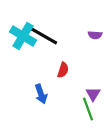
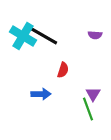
blue arrow: rotated 72 degrees counterclockwise
